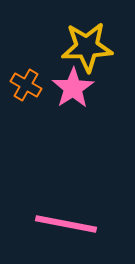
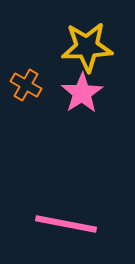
pink star: moved 9 px right, 5 px down
